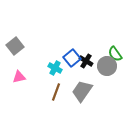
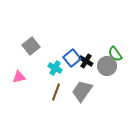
gray square: moved 16 px right
